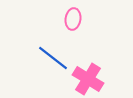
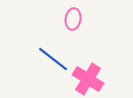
blue line: moved 1 px down
